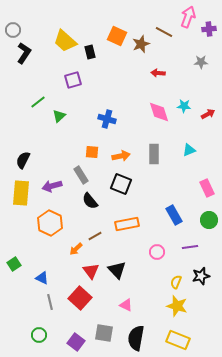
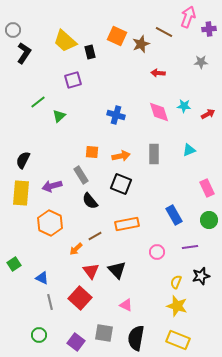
blue cross at (107, 119): moved 9 px right, 4 px up
